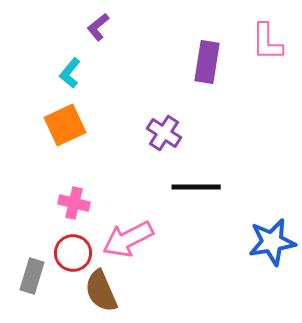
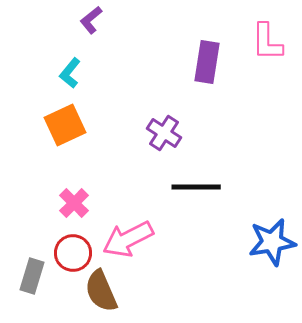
purple L-shape: moved 7 px left, 7 px up
pink cross: rotated 32 degrees clockwise
